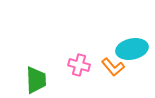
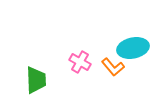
cyan ellipse: moved 1 px right, 1 px up
pink cross: moved 1 px right, 3 px up; rotated 15 degrees clockwise
